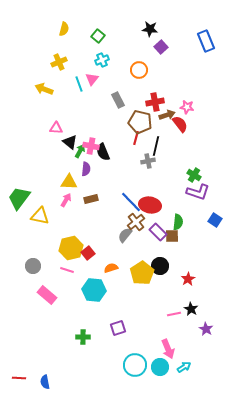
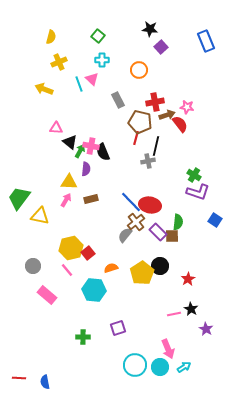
yellow semicircle at (64, 29): moved 13 px left, 8 px down
cyan cross at (102, 60): rotated 24 degrees clockwise
pink triangle at (92, 79): rotated 24 degrees counterclockwise
pink line at (67, 270): rotated 32 degrees clockwise
